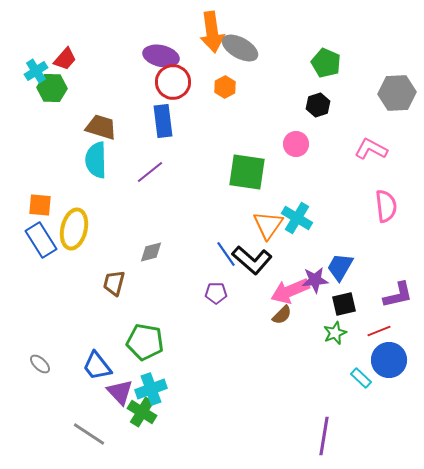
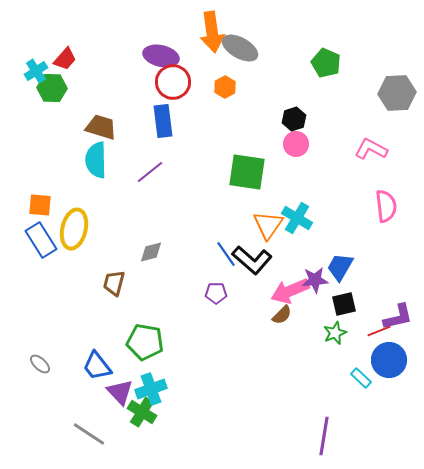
black hexagon at (318, 105): moved 24 px left, 14 px down
purple L-shape at (398, 295): moved 22 px down
